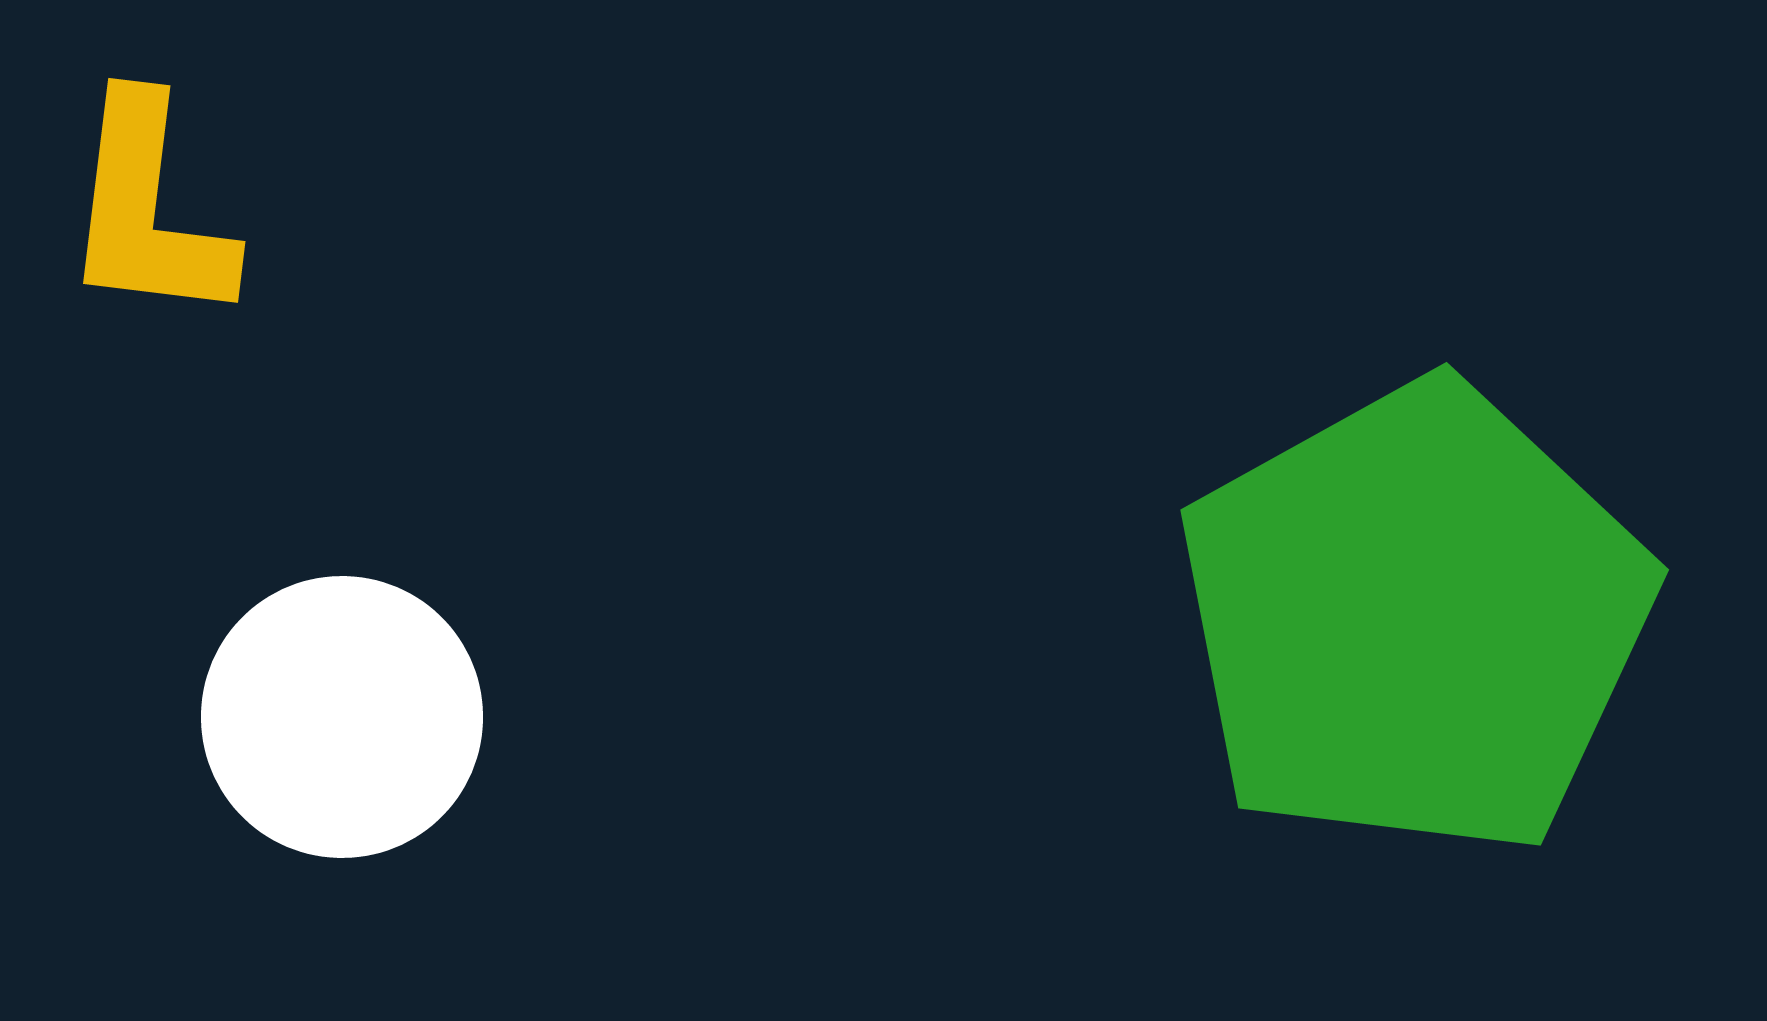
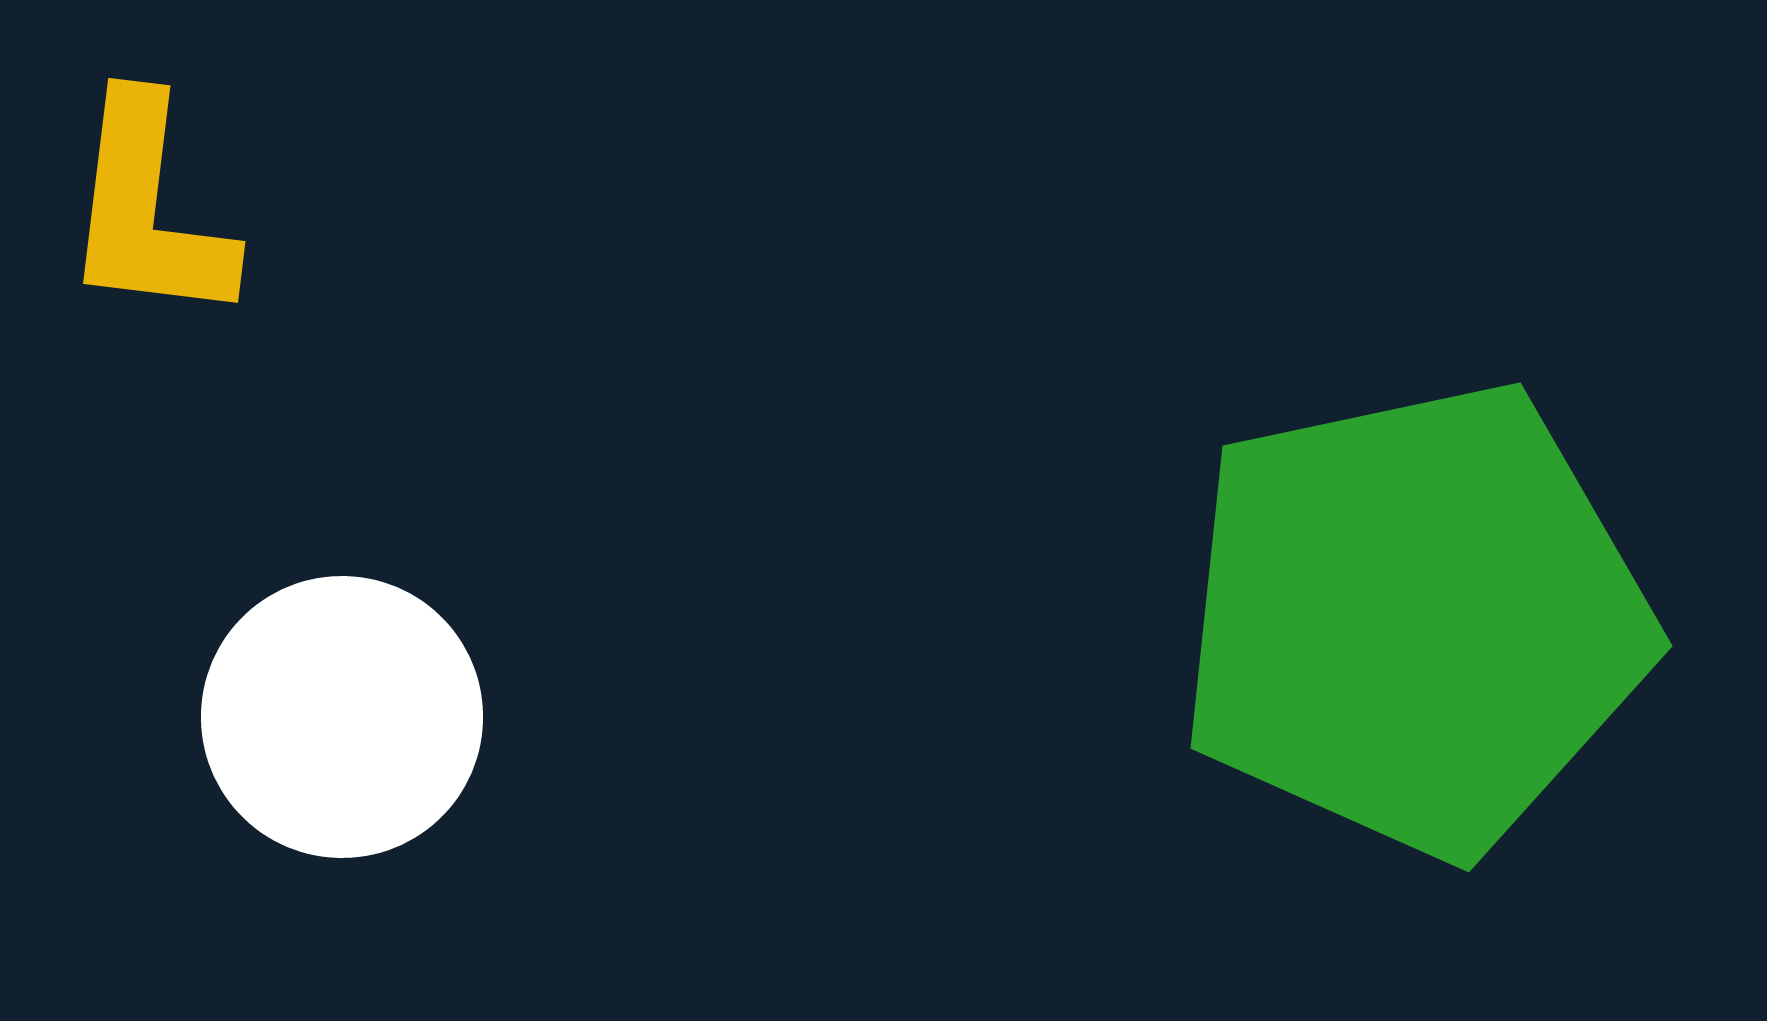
green pentagon: rotated 17 degrees clockwise
